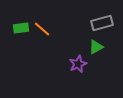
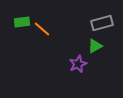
green rectangle: moved 1 px right, 6 px up
green triangle: moved 1 px left, 1 px up
